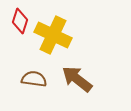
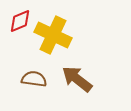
red diamond: rotated 50 degrees clockwise
